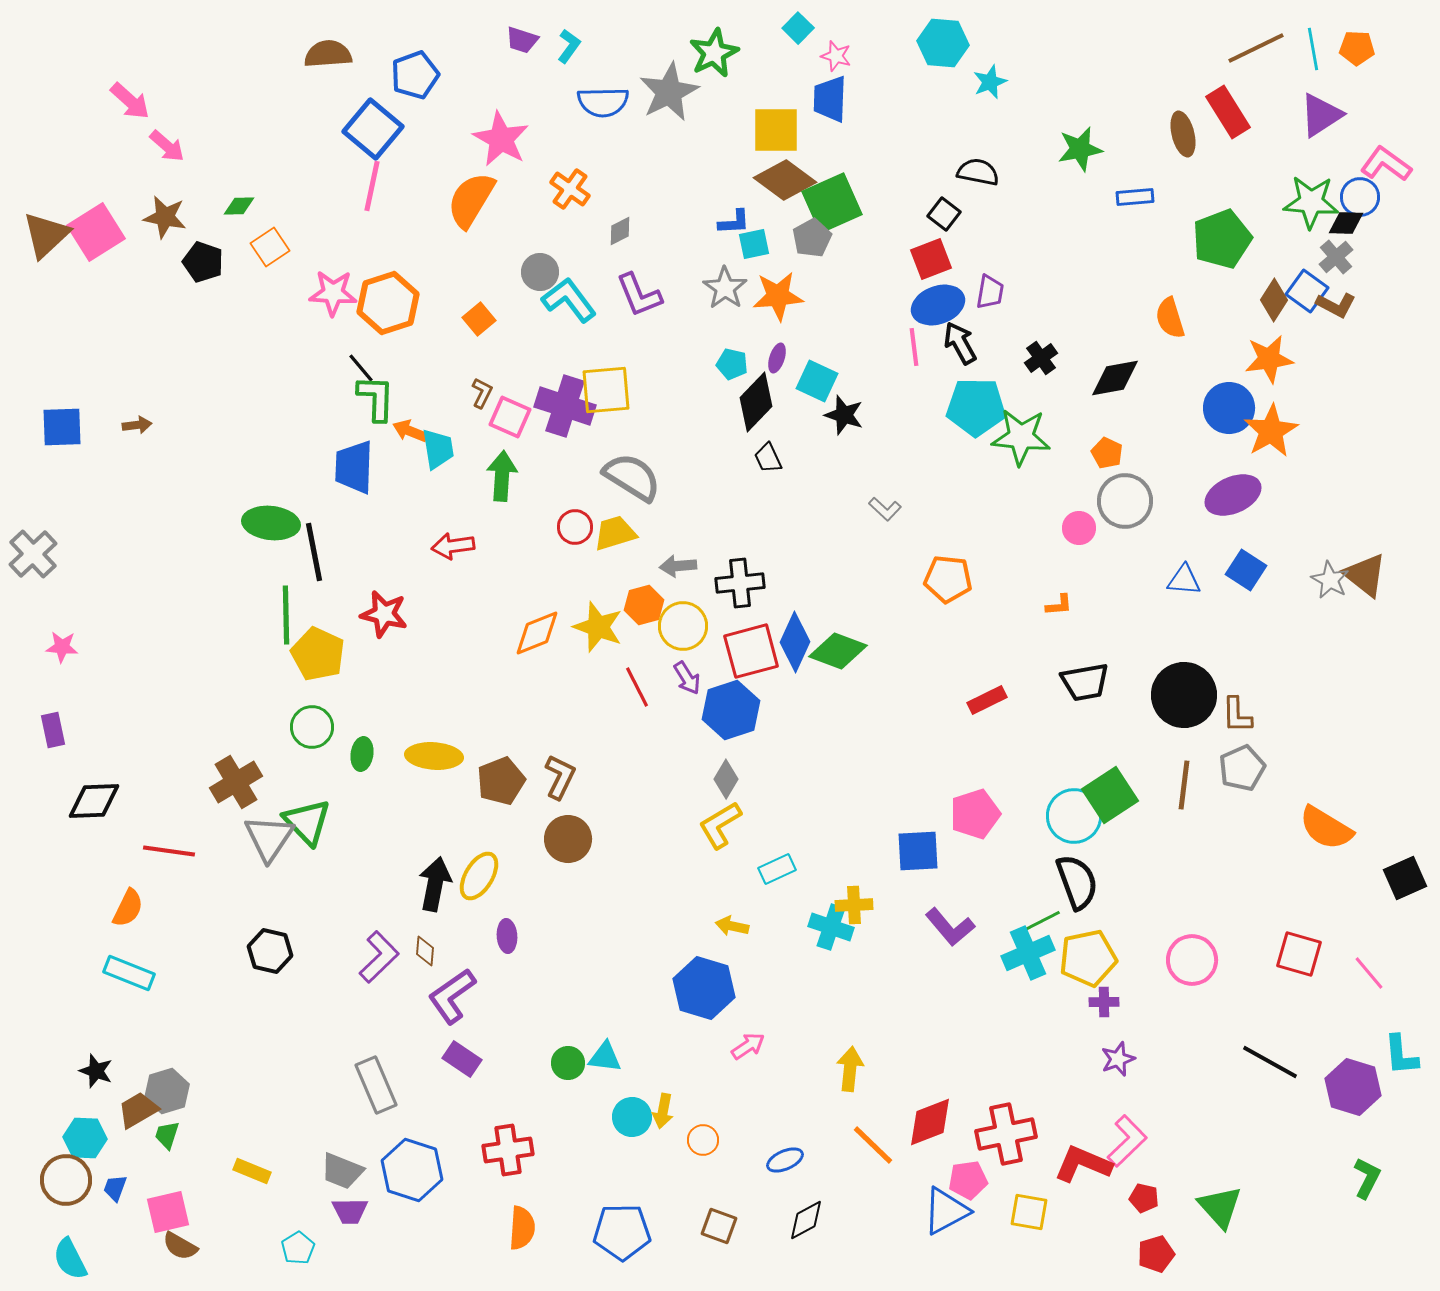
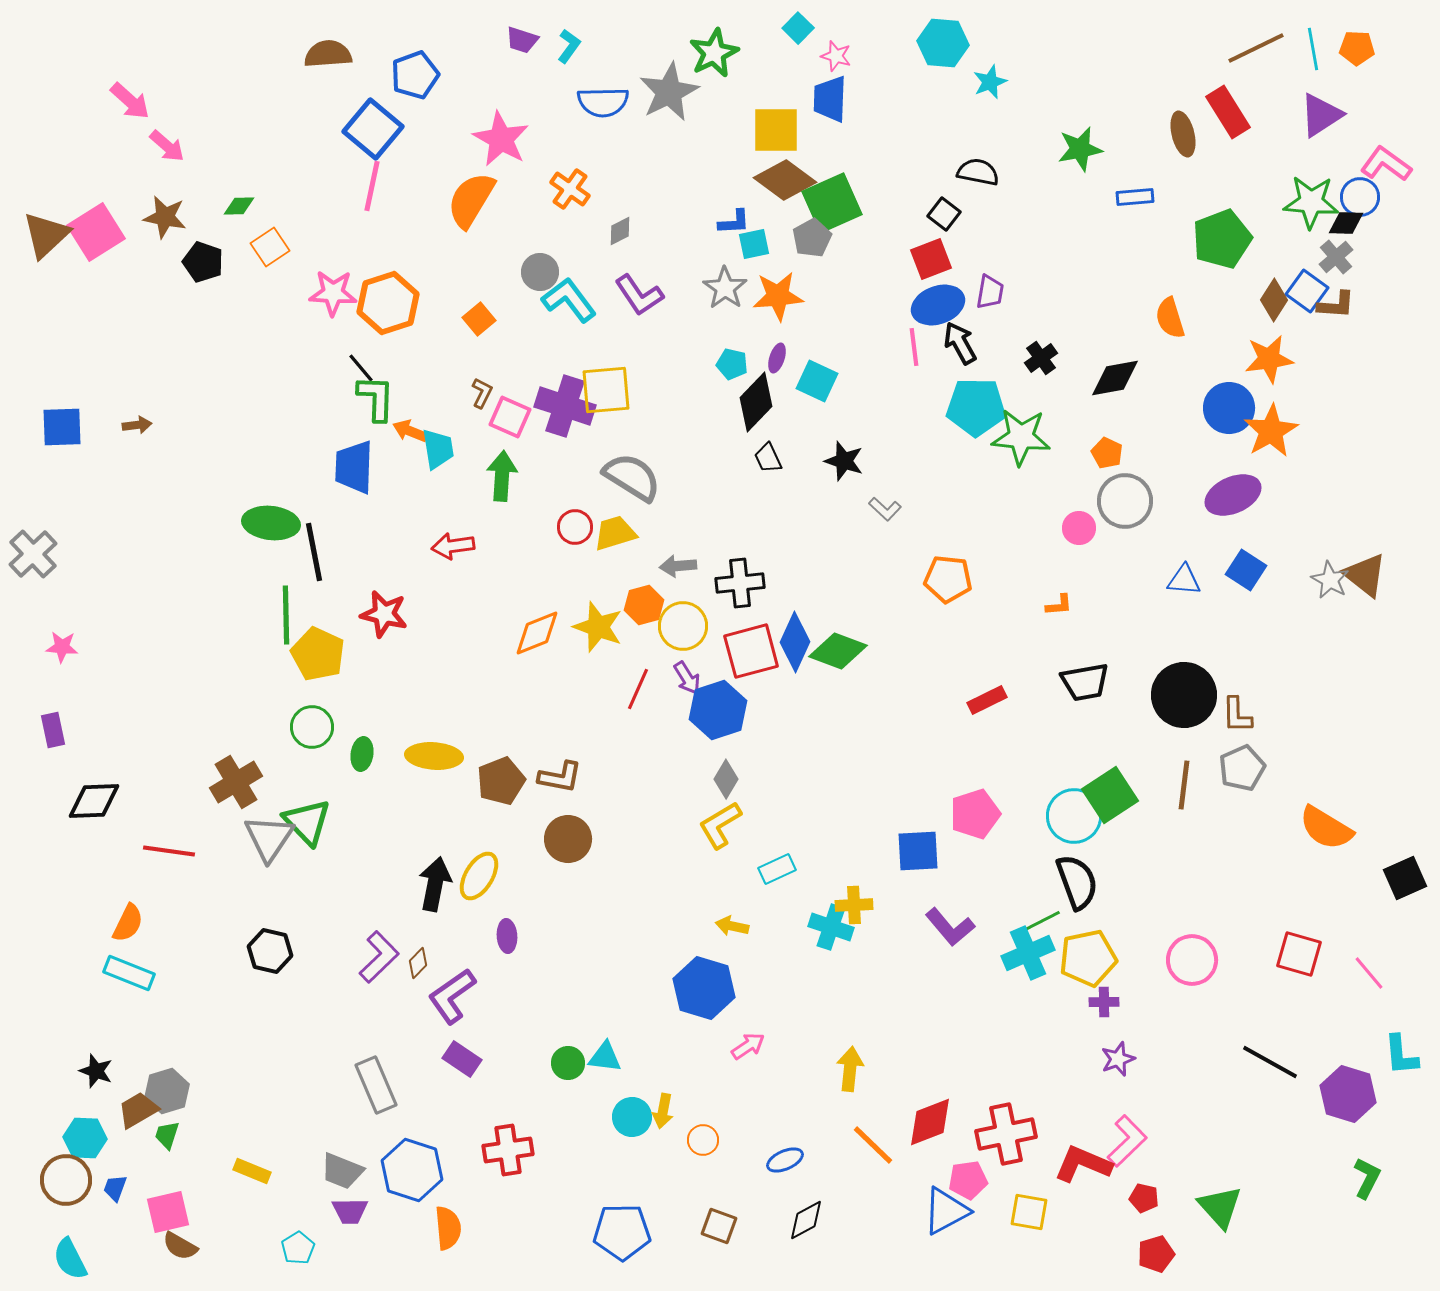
purple L-shape at (639, 295): rotated 12 degrees counterclockwise
brown L-shape at (1336, 305): rotated 24 degrees counterclockwise
black star at (844, 415): moved 46 px down
red line at (637, 687): moved 1 px right, 2 px down; rotated 51 degrees clockwise
blue hexagon at (731, 710): moved 13 px left
brown L-shape at (560, 777): rotated 75 degrees clockwise
orange semicircle at (128, 908): moved 15 px down
brown diamond at (425, 951): moved 7 px left, 12 px down; rotated 40 degrees clockwise
purple hexagon at (1353, 1087): moved 5 px left, 7 px down
orange semicircle at (522, 1228): moved 74 px left; rotated 9 degrees counterclockwise
